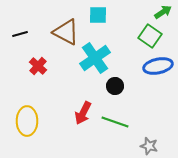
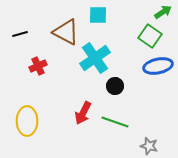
red cross: rotated 24 degrees clockwise
